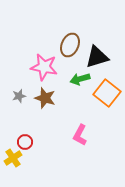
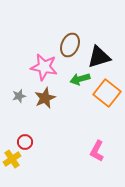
black triangle: moved 2 px right
brown star: rotated 30 degrees clockwise
pink L-shape: moved 17 px right, 16 px down
yellow cross: moved 1 px left, 1 px down
